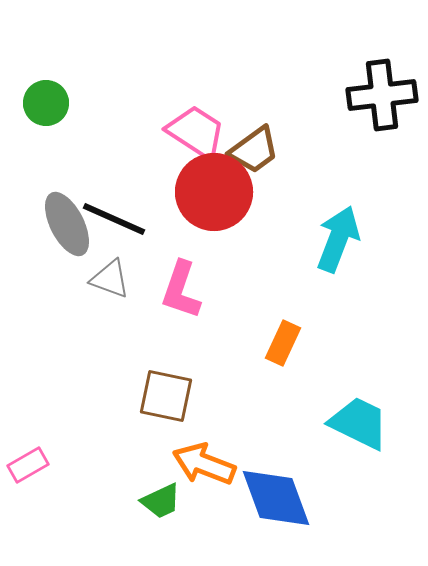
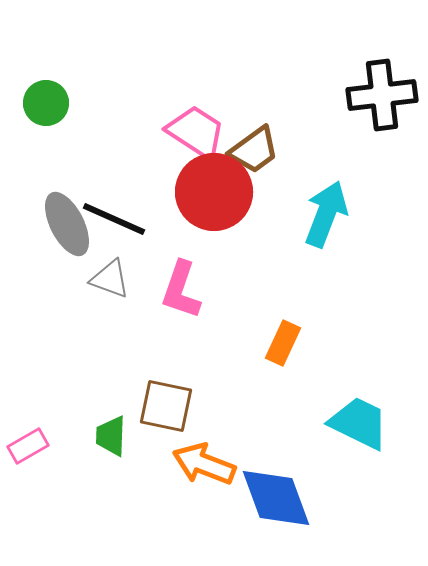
cyan arrow: moved 12 px left, 25 px up
brown square: moved 10 px down
pink rectangle: moved 19 px up
green trapezoid: moved 50 px left, 65 px up; rotated 117 degrees clockwise
